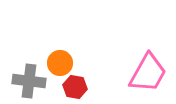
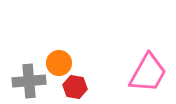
orange circle: moved 1 px left
gray cross: rotated 12 degrees counterclockwise
